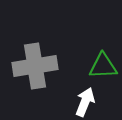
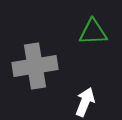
green triangle: moved 10 px left, 34 px up
